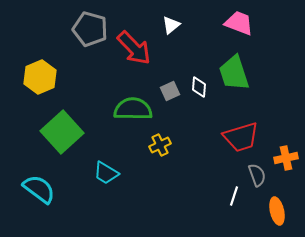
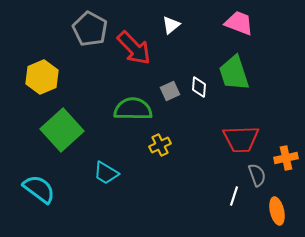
gray pentagon: rotated 12 degrees clockwise
yellow hexagon: moved 2 px right
green square: moved 2 px up
red trapezoid: moved 2 px down; rotated 15 degrees clockwise
